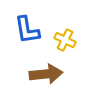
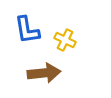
brown arrow: moved 2 px left, 1 px up
